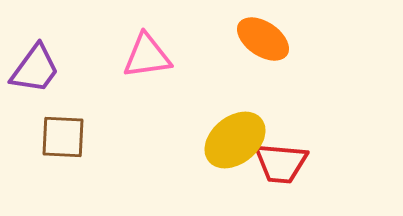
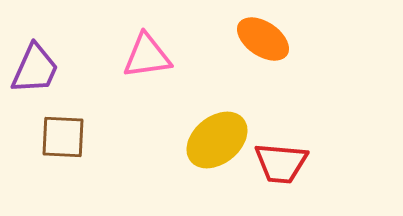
purple trapezoid: rotated 12 degrees counterclockwise
yellow ellipse: moved 18 px left
